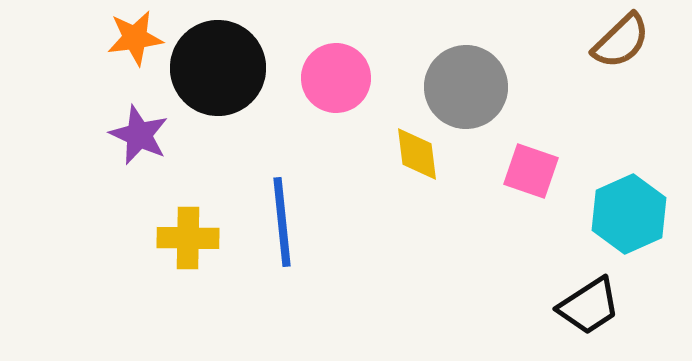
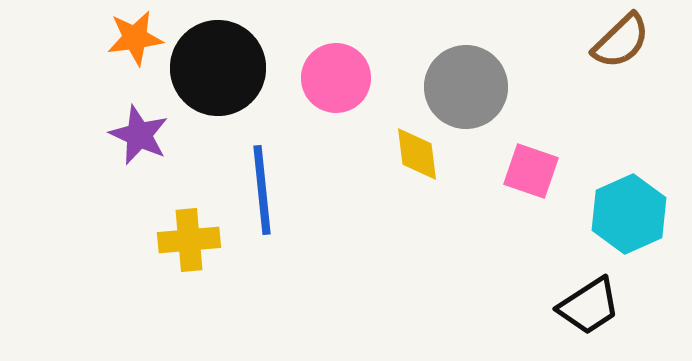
blue line: moved 20 px left, 32 px up
yellow cross: moved 1 px right, 2 px down; rotated 6 degrees counterclockwise
